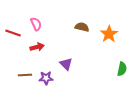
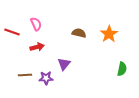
brown semicircle: moved 3 px left, 6 px down
red line: moved 1 px left, 1 px up
purple triangle: moved 2 px left; rotated 24 degrees clockwise
